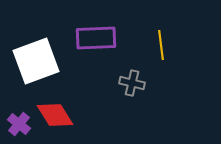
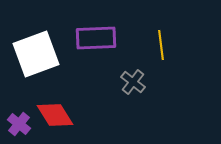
white square: moved 7 px up
gray cross: moved 1 px right, 1 px up; rotated 25 degrees clockwise
